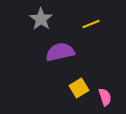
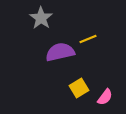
gray star: moved 1 px up
yellow line: moved 3 px left, 15 px down
pink semicircle: rotated 54 degrees clockwise
